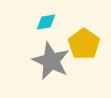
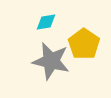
gray star: rotated 12 degrees counterclockwise
